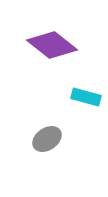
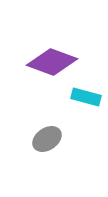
purple diamond: moved 17 px down; rotated 18 degrees counterclockwise
